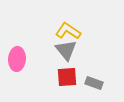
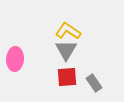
gray triangle: rotated 10 degrees clockwise
pink ellipse: moved 2 px left
gray rectangle: rotated 36 degrees clockwise
